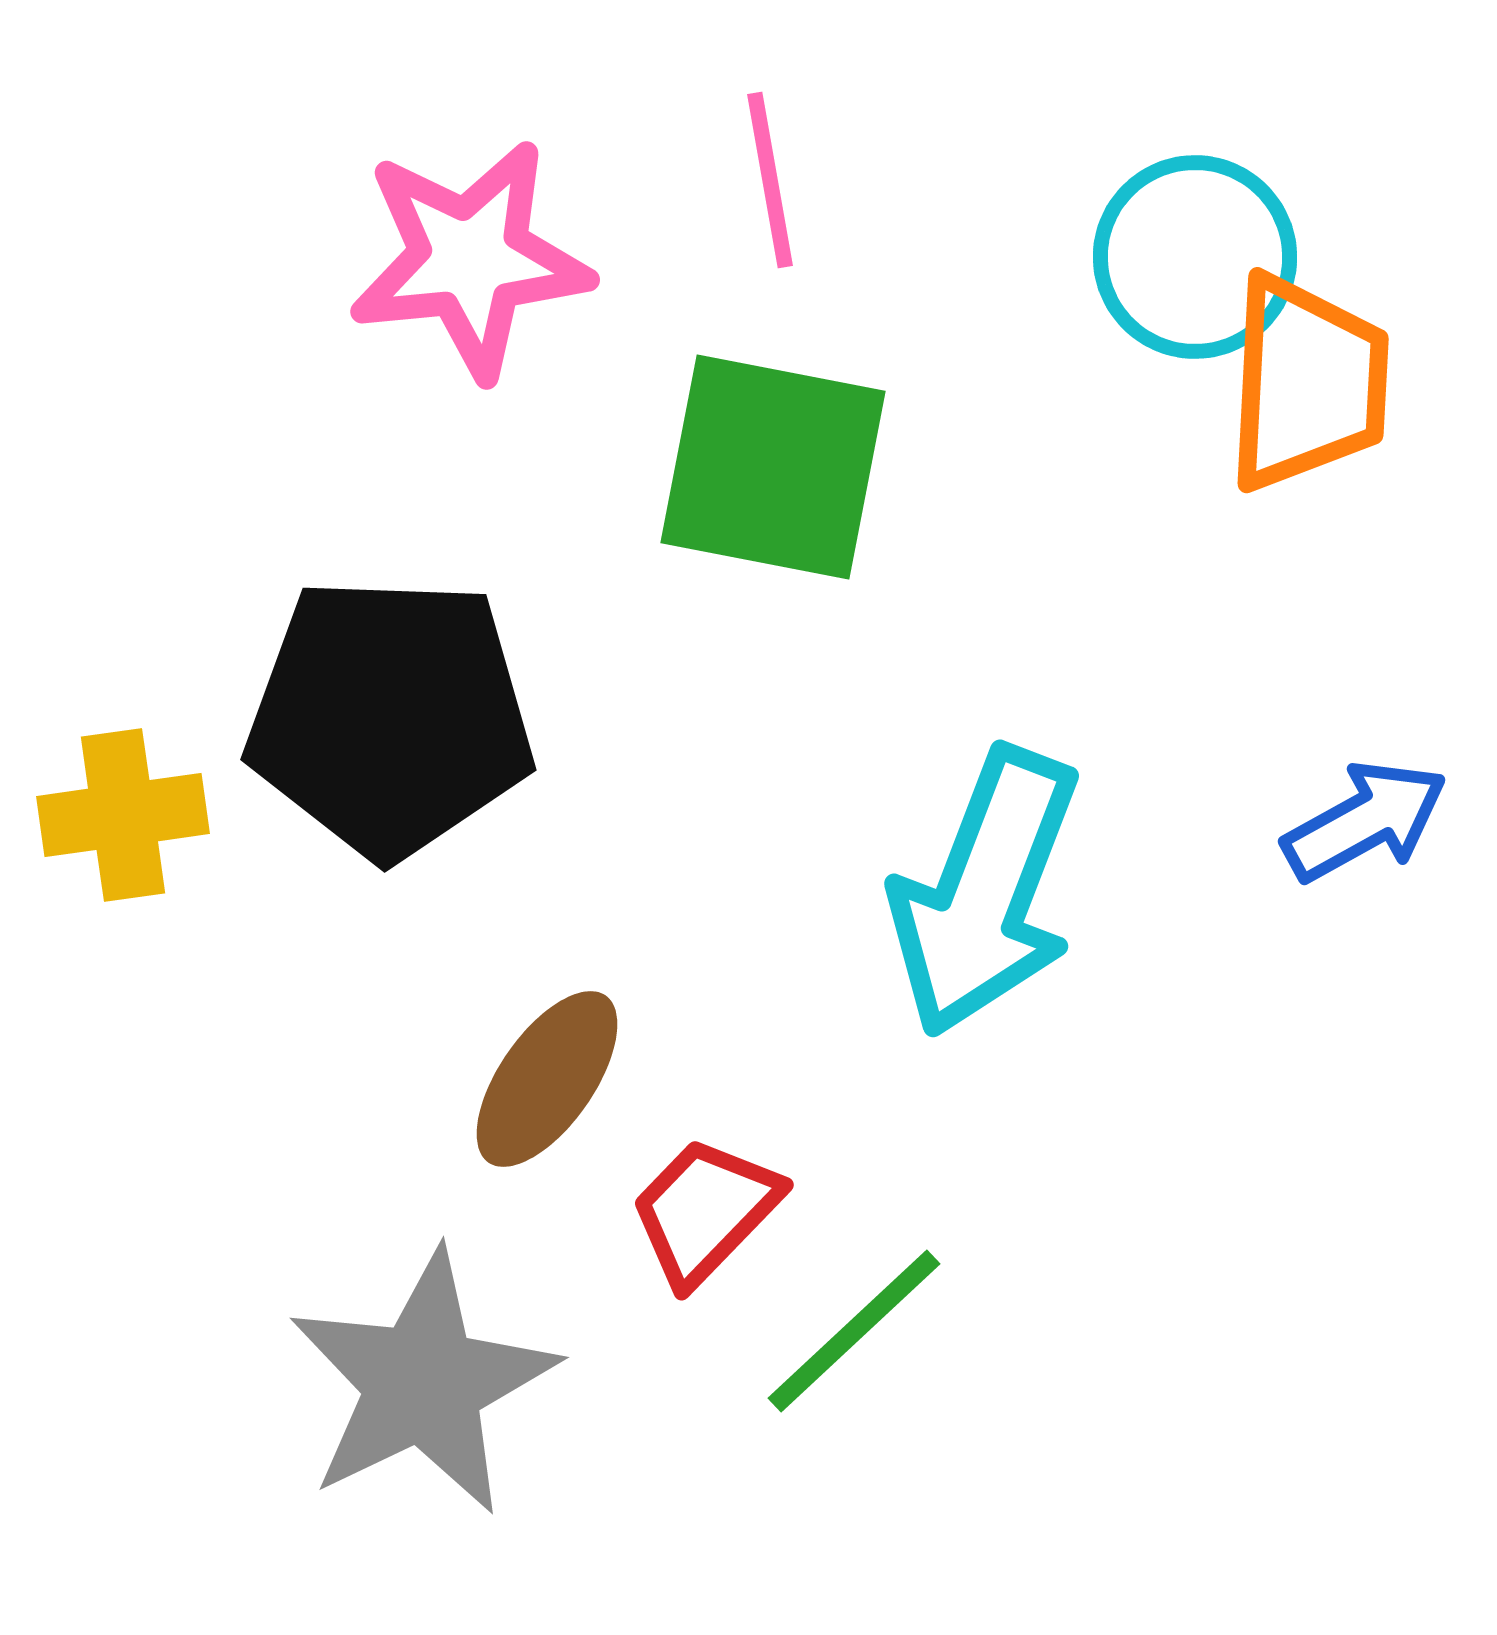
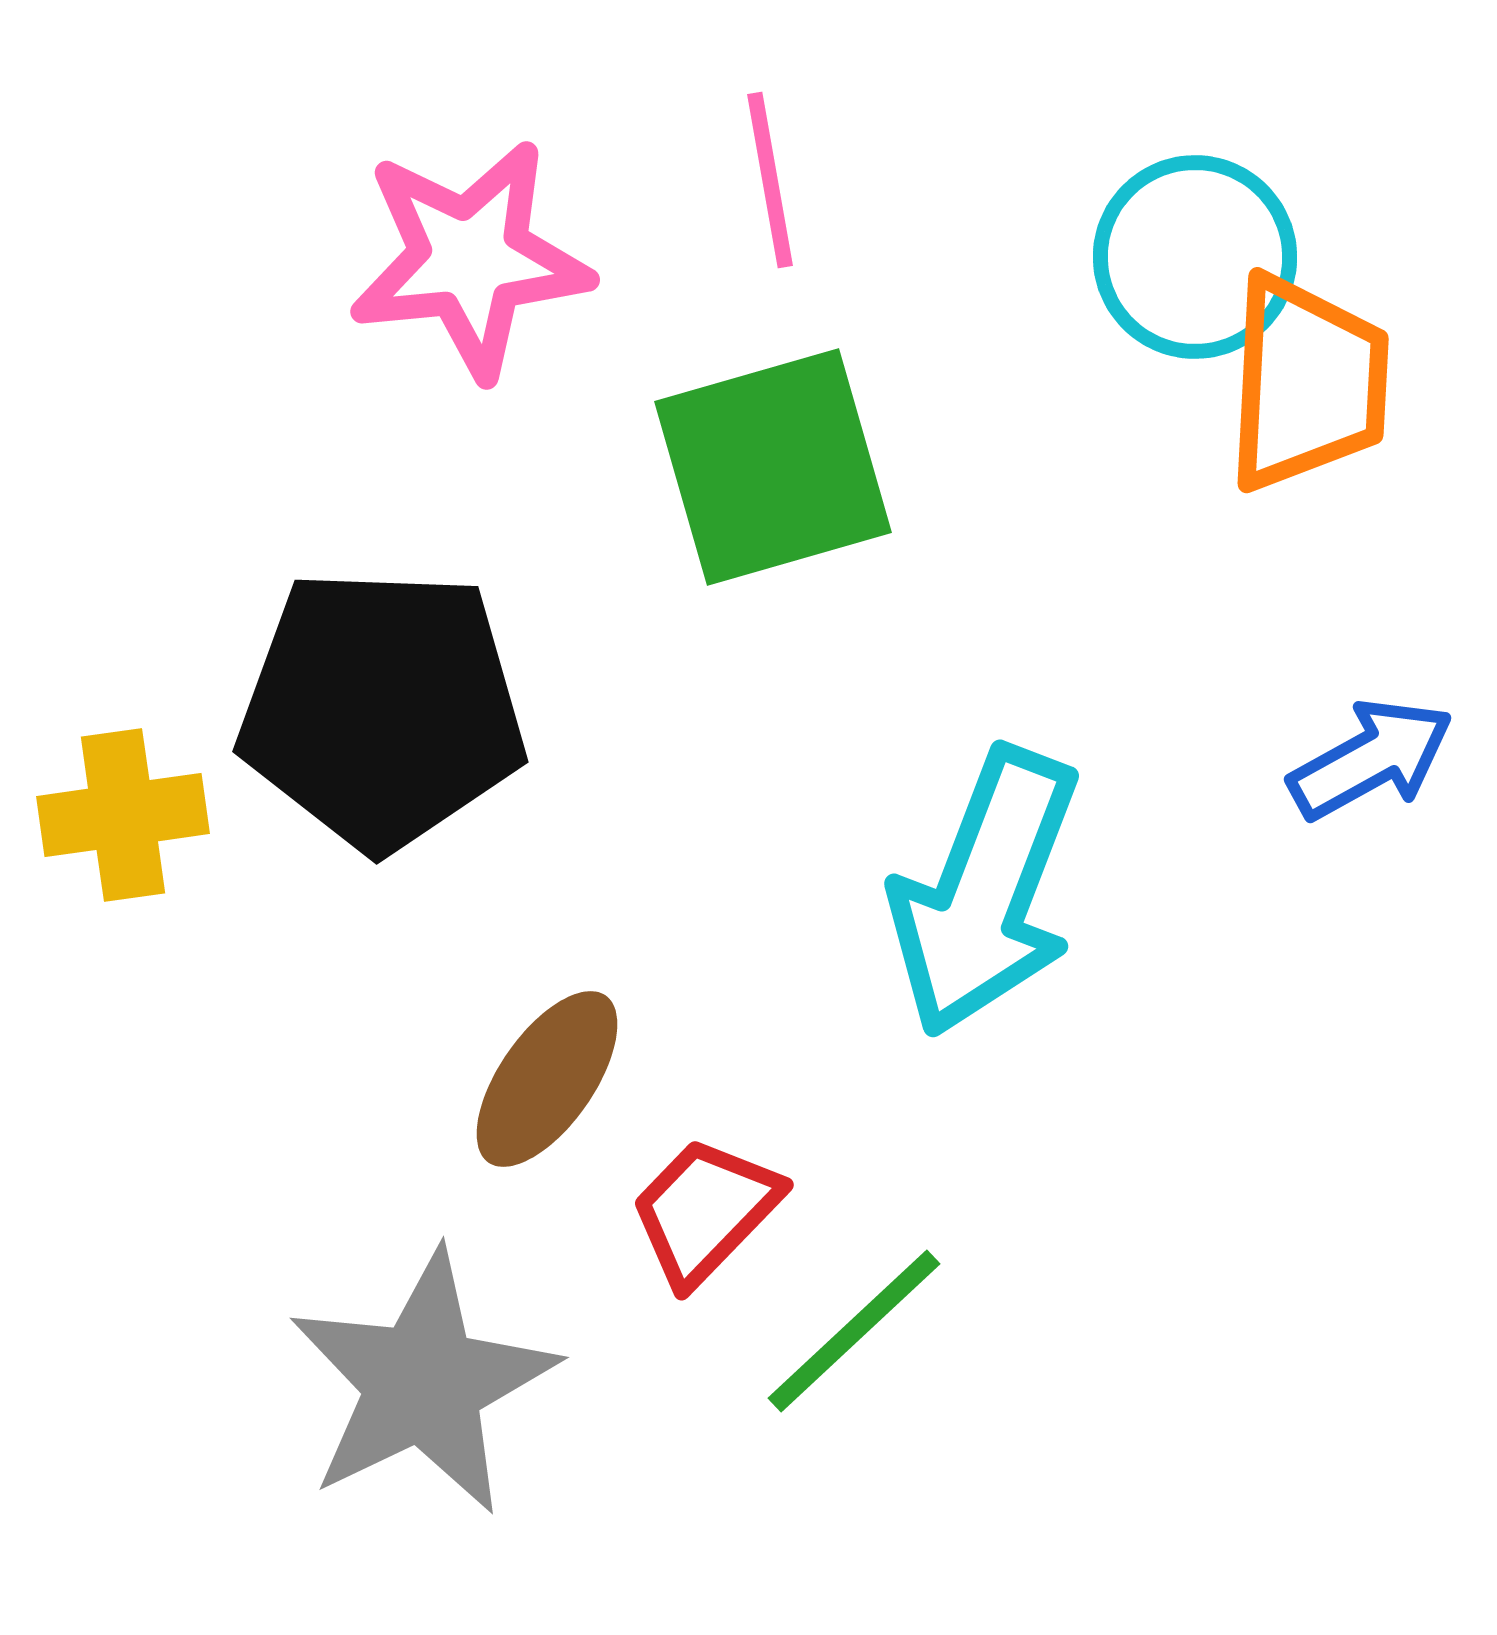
green square: rotated 27 degrees counterclockwise
black pentagon: moved 8 px left, 8 px up
blue arrow: moved 6 px right, 62 px up
